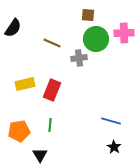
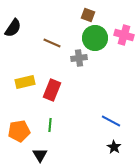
brown square: rotated 16 degrees clockwise
pink cross: moved 2 px down; rotated 18 degrees clockwise
green circle: moved 1 px left, 1 px up
yellow rectangle: moved 2 px up
blue line: rotated 12 degrees clockwise
